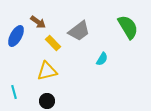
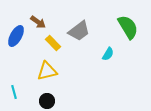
cyan semicircle: moved 6 px right, 5 px up
